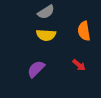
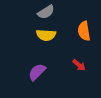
purple semicircle: moved 1 px right, 3 px down
